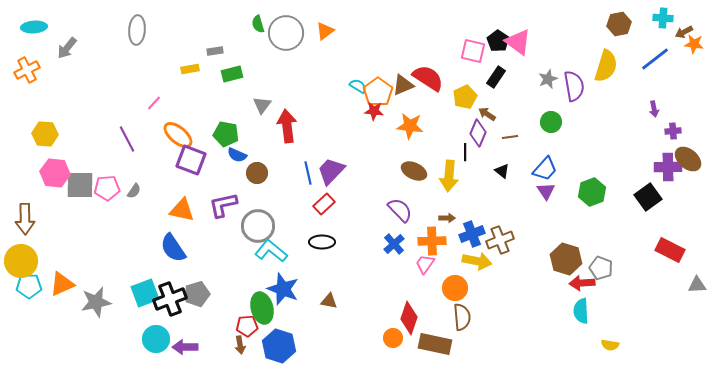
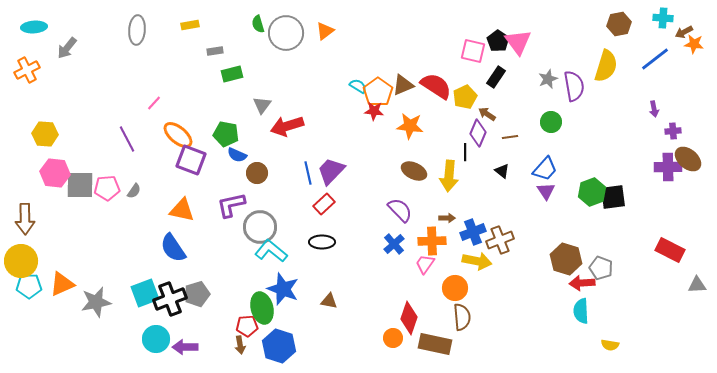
pink triangle at (518, 42): rotated 16 degrees clockwise
yellow rectangle at (190, 69): moved 44 px up
red semicircle at (428, 78): moved 8 px right, 8 px down
red arrow at (287, 126): rotated 100 degrees counterclockwise
black square at (648, 197): moved 35 px left; rotated 28 degrees clockwise
purple L-shape at (223, 205): moved 8 px right
gray circle at (258, 226): moved 2 px right, 1 px down
blue cross at (472, 234): moved 1 px right, 2 px up
